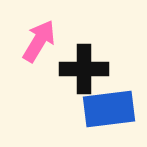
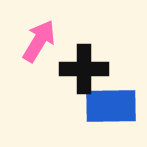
blue rectangle: moved 2 px right, 3 px up; rotated 6 degrees clockwise
